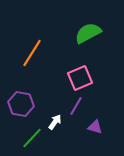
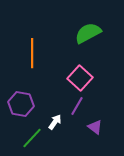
orange line: rotated 32 degrees counterclockwise
pink square: rotated 25 degrees counterclockwise
purple line: moved 1 px right
purple triangle: rotated 21 degrees clockwise
